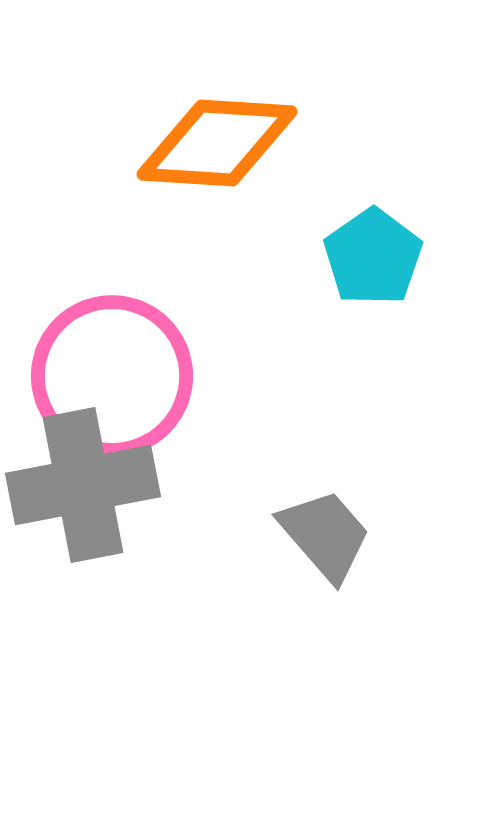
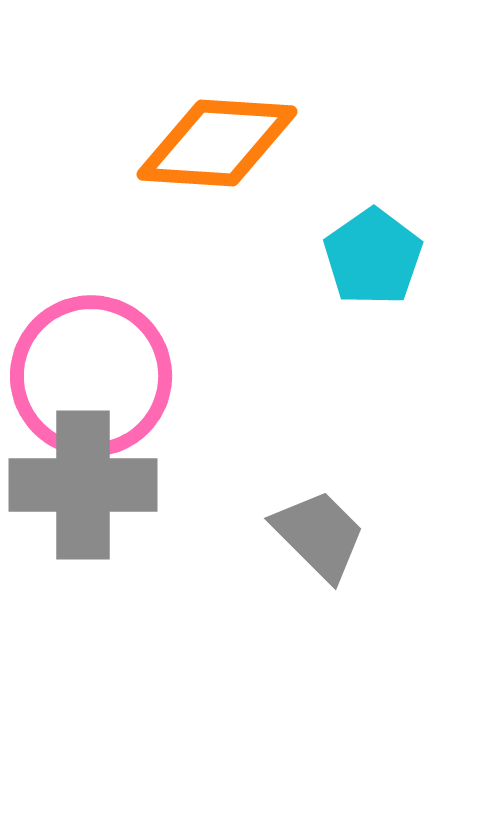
pink circle: moved 21 px left
gray cross: rotated 11 degrees clockwise
gray trapezoid: moved 6 px left; rotated 4 degrees counterclockwise
